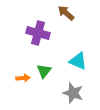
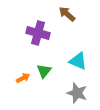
brown arrow: moved 1 px right, 1 px down
orange arrow: rotated 24 degrees counterclockwise
gray star: moved 4 px right
